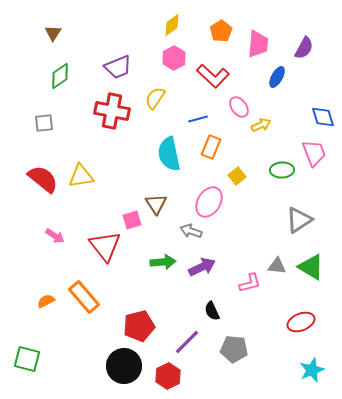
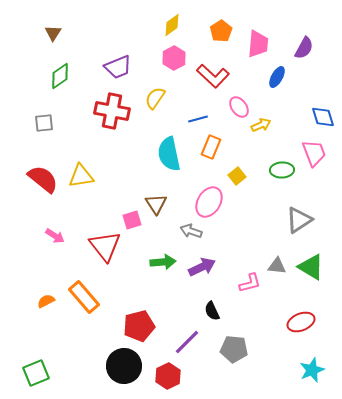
green square at (27, 359): moved 9 px right, 14 px down; rotated 36 degrees counterclockwise
